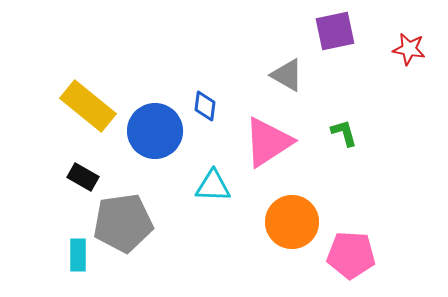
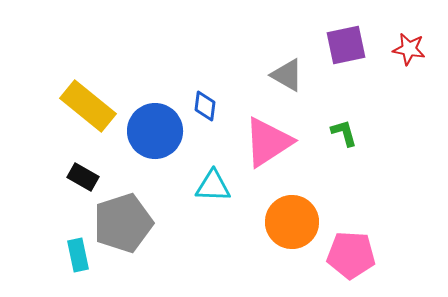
purple square: moved 11 px right, 14 px down
gray pentagon: rotated 10 degrees counterclockwise
cyan rectangle: rotated 12 degrees counterclockwise
